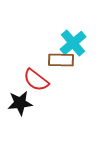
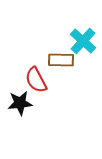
cyan cross: moved 10 px right, 2 px up; rotated 8 degrees counterclockwise
red semicircle: rotated 24 degrees clockwise
